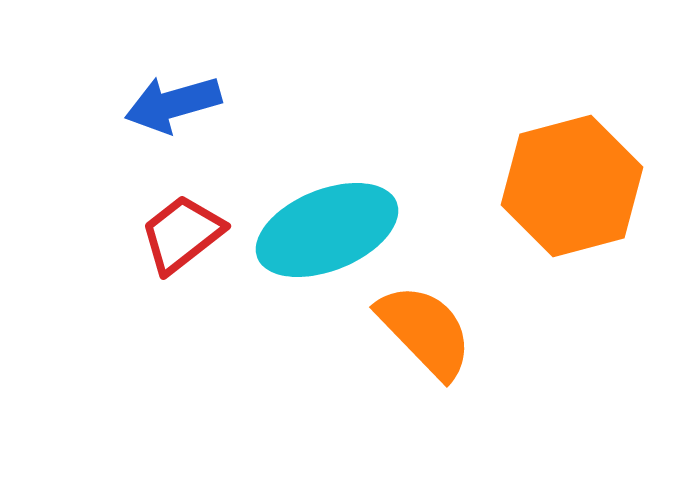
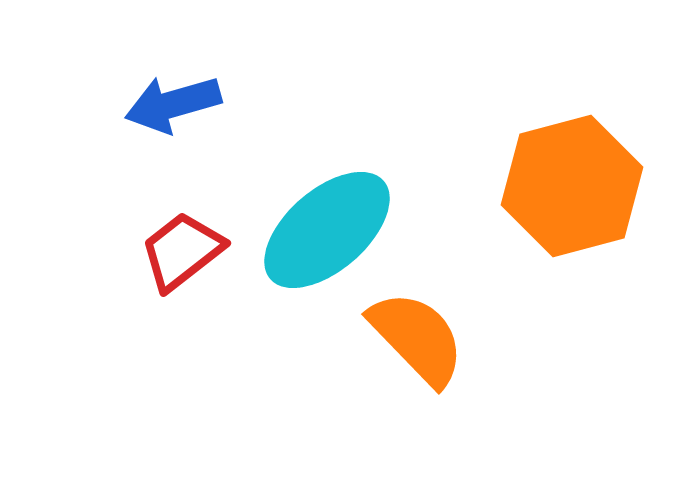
cyan ellipse: rotated 19 degrees counterclockwise
red trapezoid: moved 17 px down
orange semicircle: moved 8 px left, 7 px down
